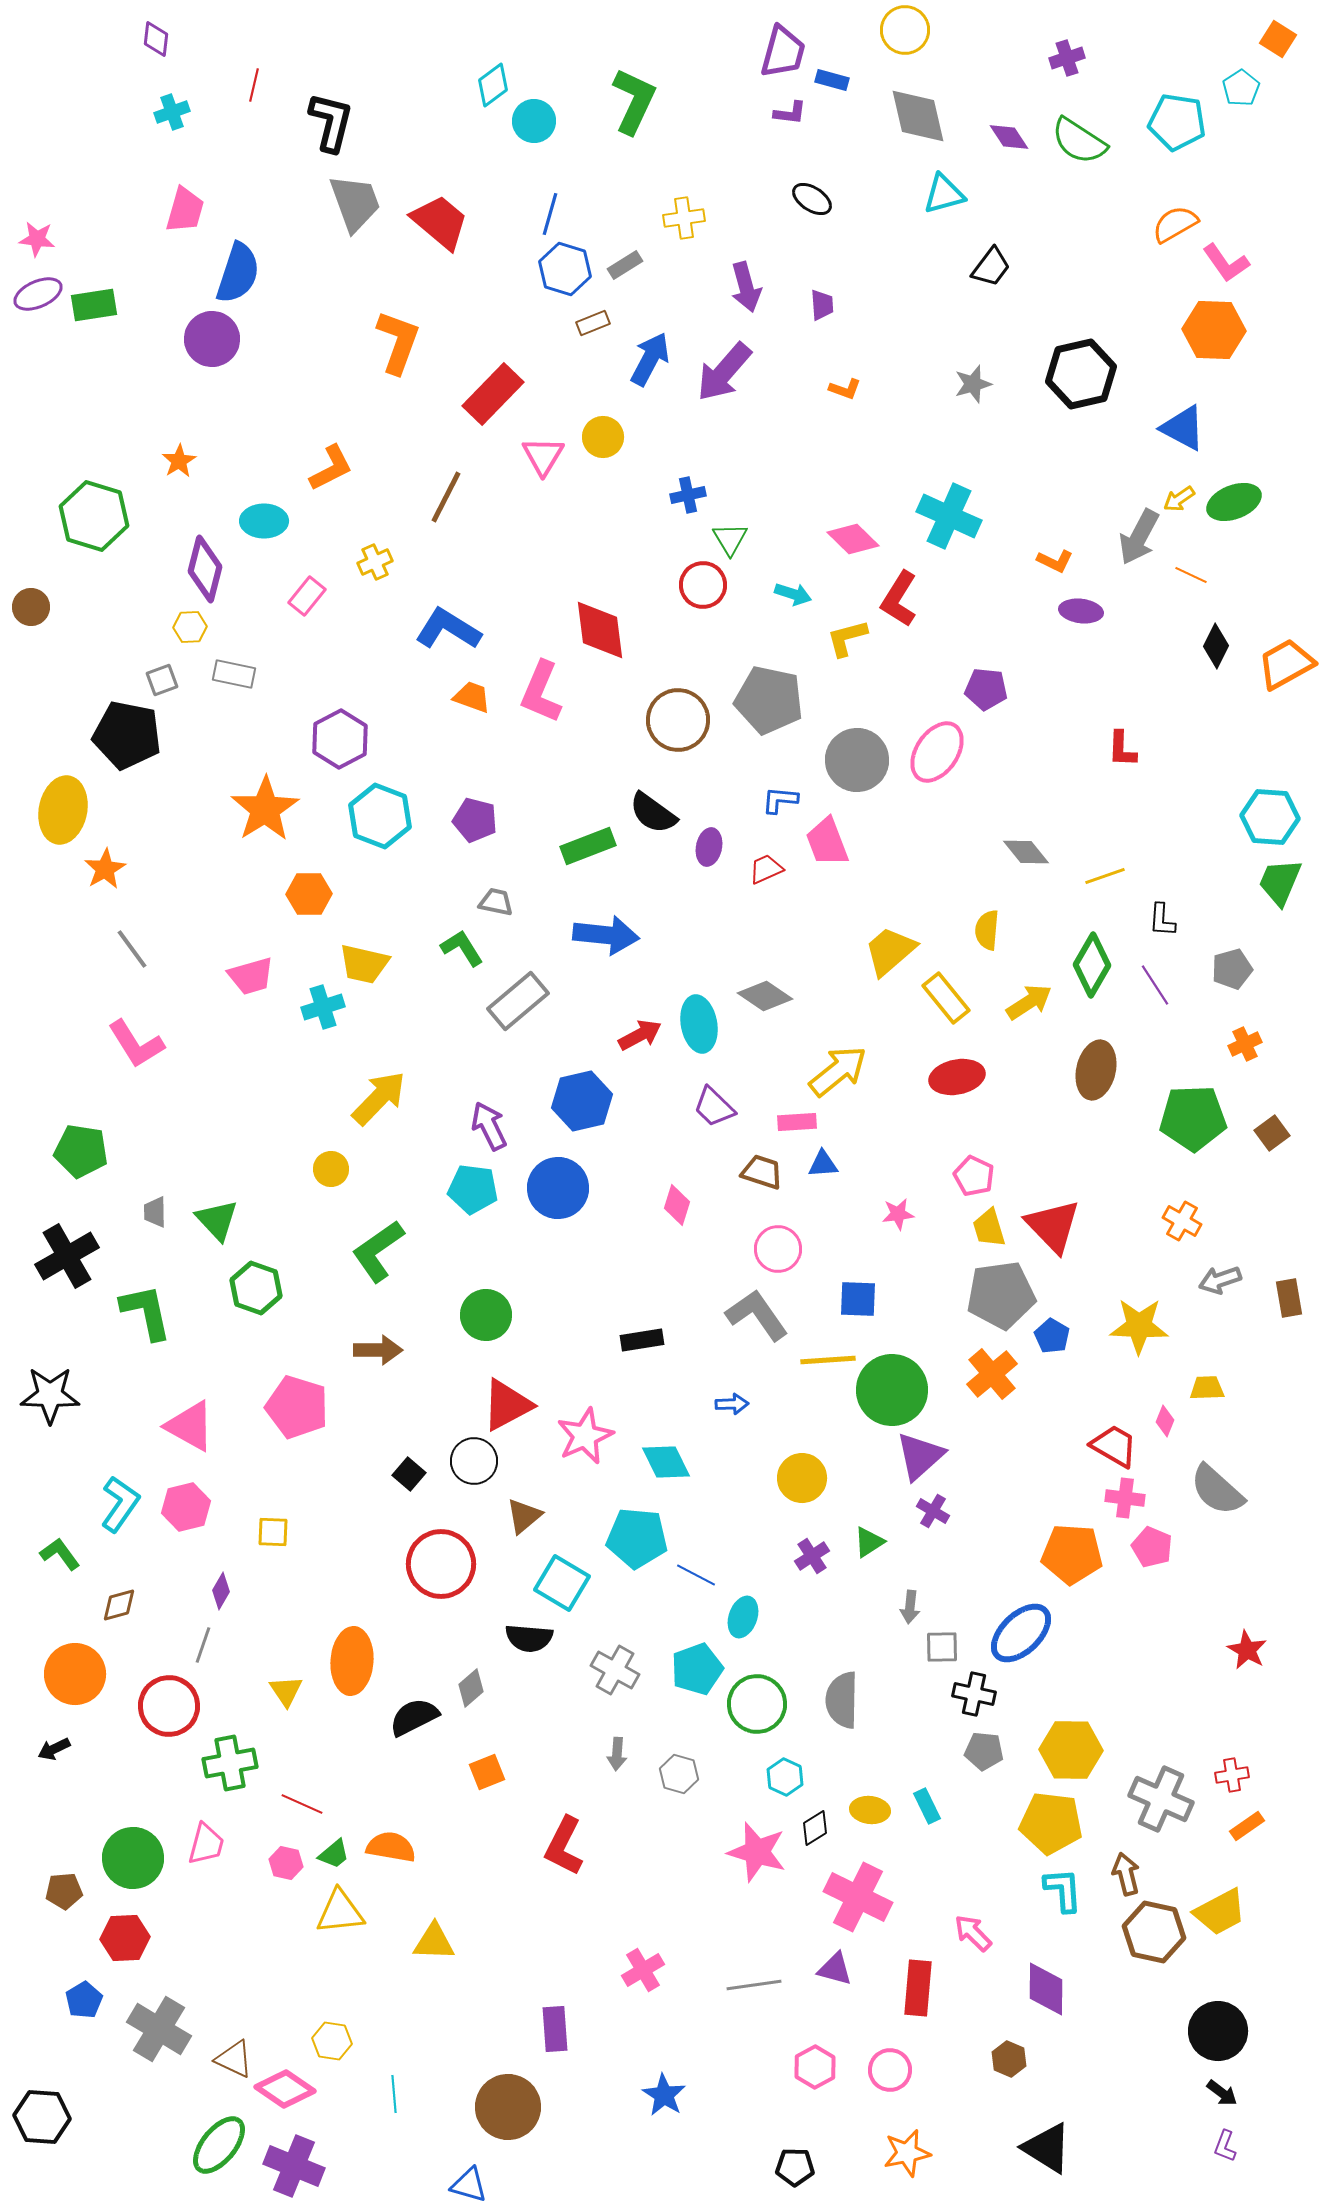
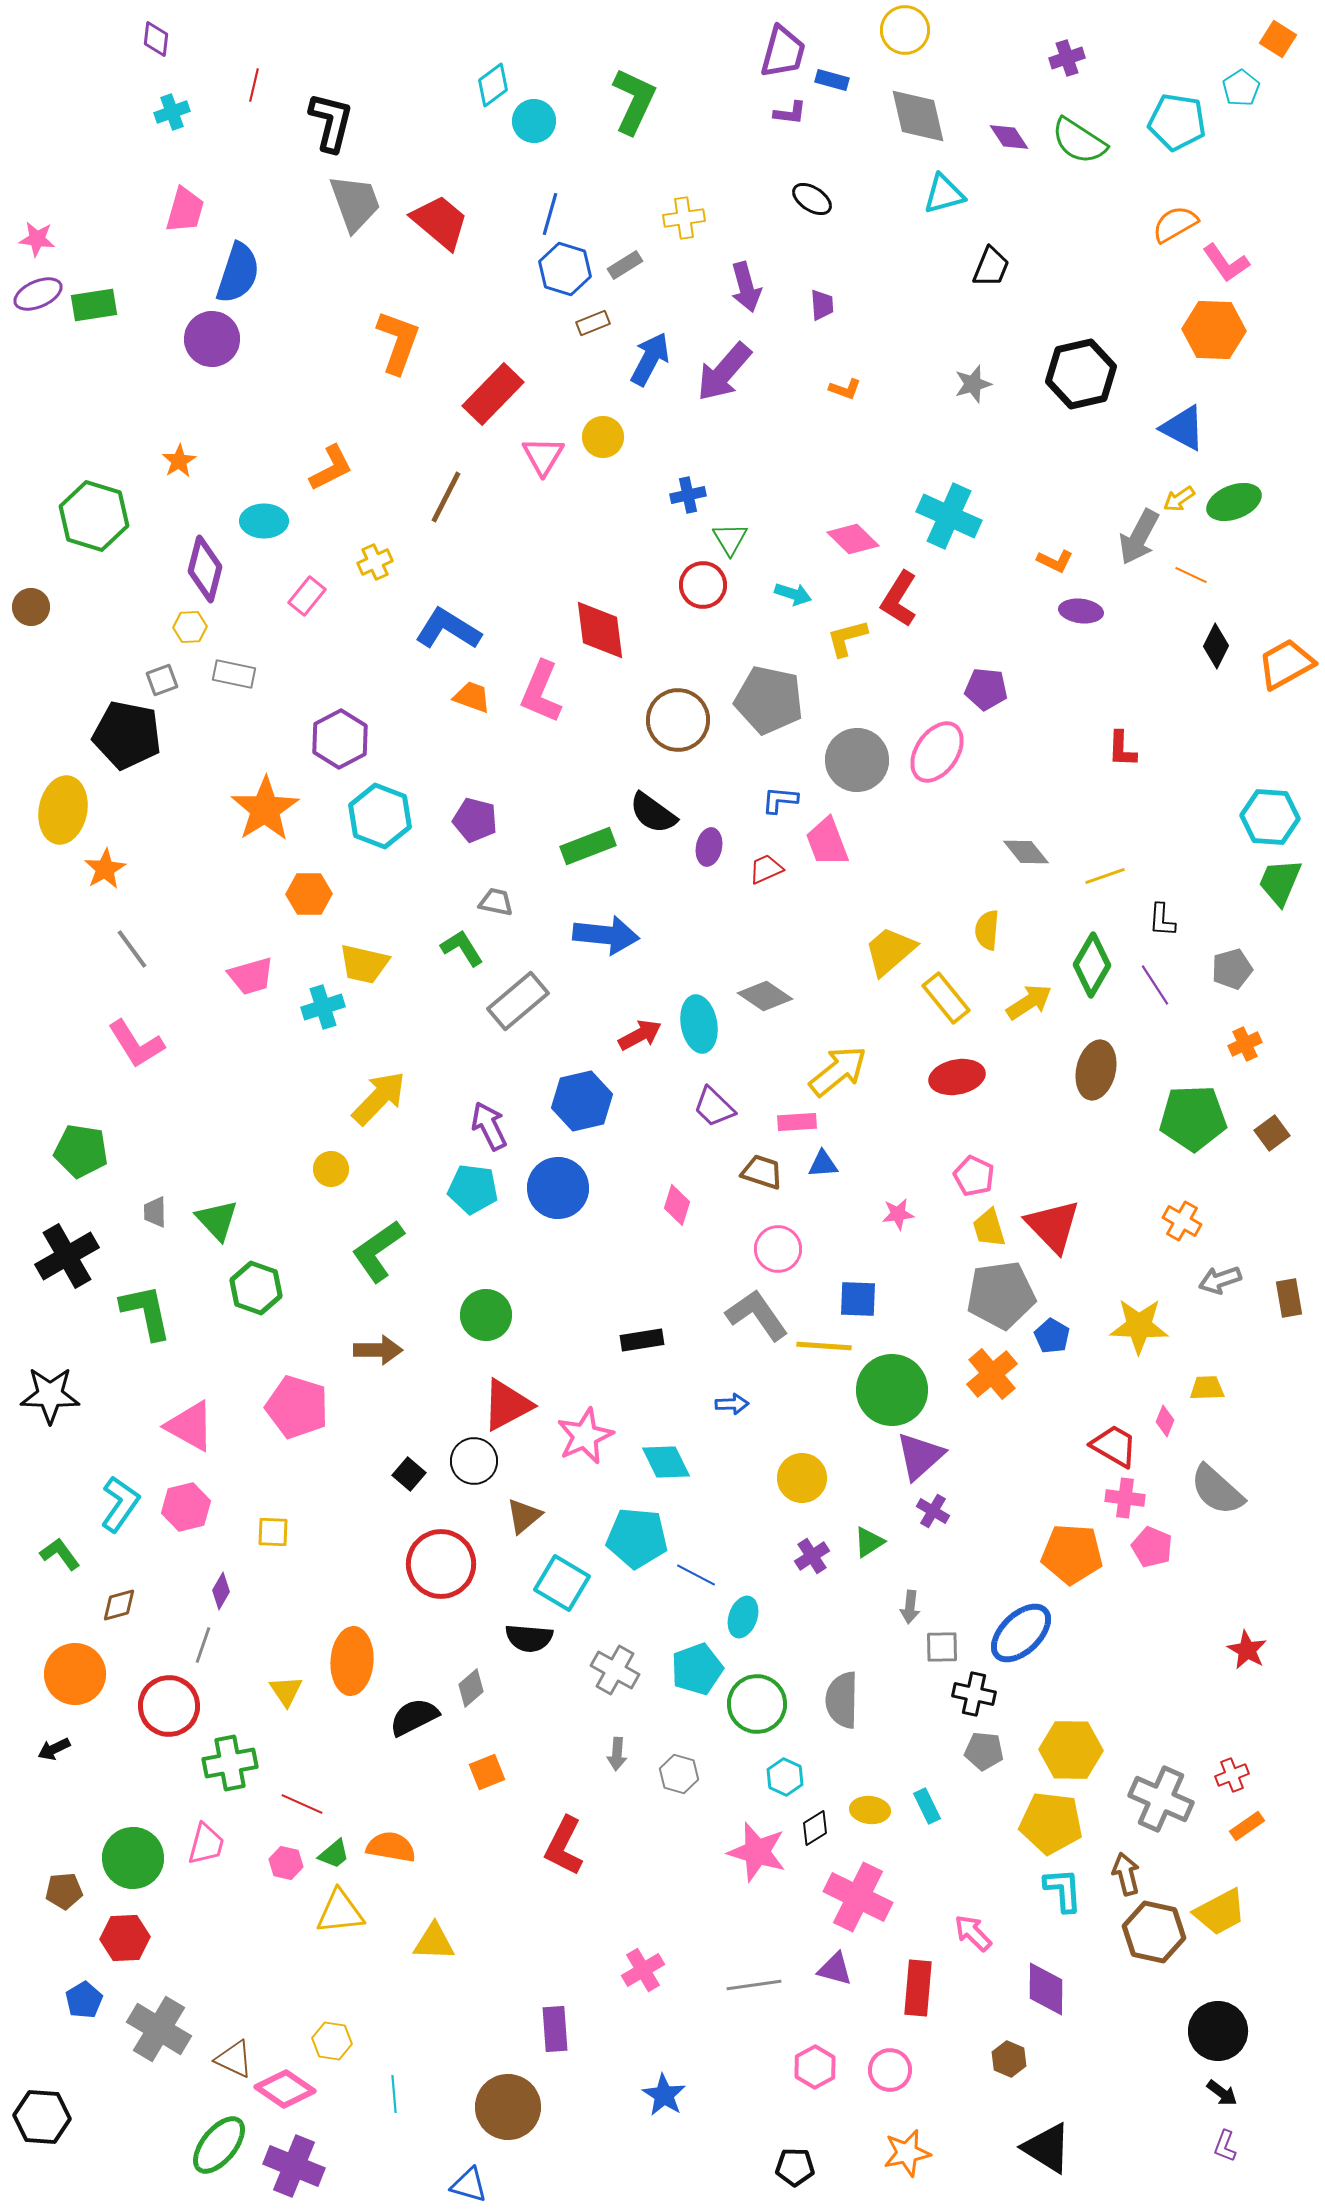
black trapezoid at (991, 267): rotated 15 degrees counterclockwise
yellow line at (828, 1360): moved 4 px left, 14 px up; rotated 8 degrees clockwise
red cross at (1232, 1775): rotated 12 degrees counterclockwise
